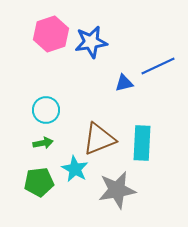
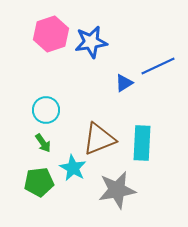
blue triangle: rotated 18 degrees counterclockwise
green arrow: rotated 66 degrees clockwise
cyan star: moved 2 px left, 1 px up
